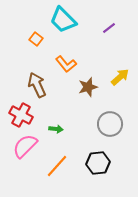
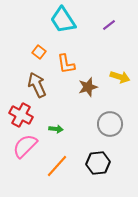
cyan trapezoid: rotated 12 degrees clockwise
purple line: moved 3 px up
orange square: moved 3 px right, 13 px down
orange L-shape: rotated 30 degrees clockwise
yellow arrow: rotated 60 degrees clockwise
